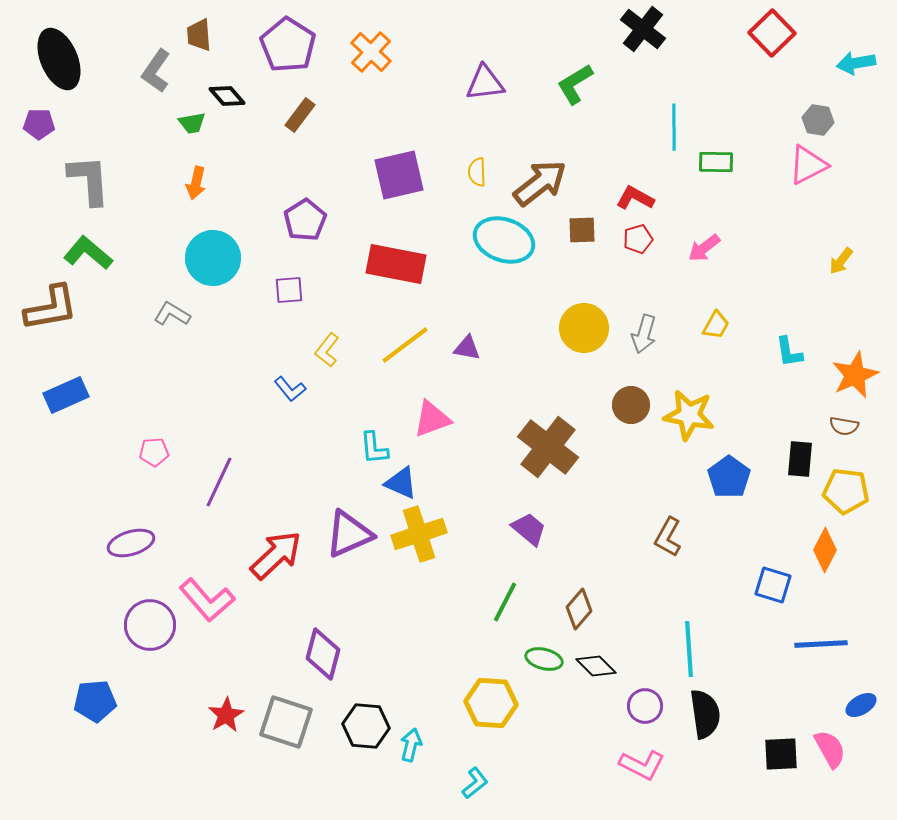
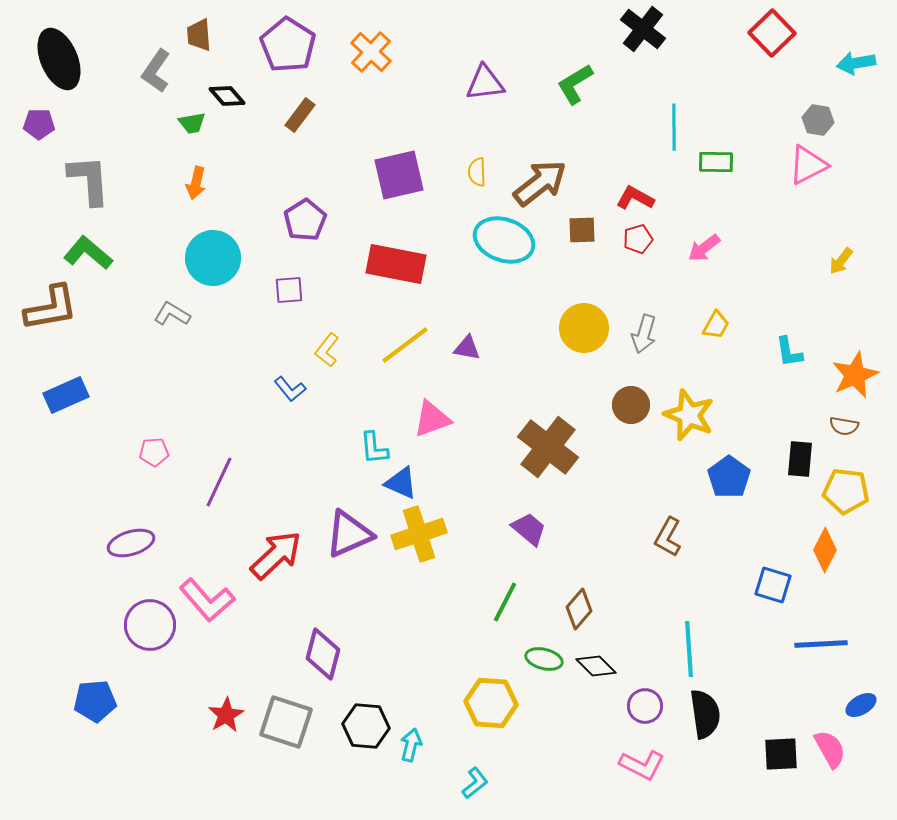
yellow star at (689, 415): rotated 12 degrees clockwise
